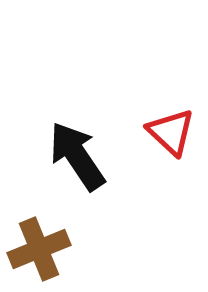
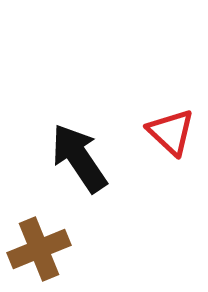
black arrow: moved 2 px right, 2 px down
